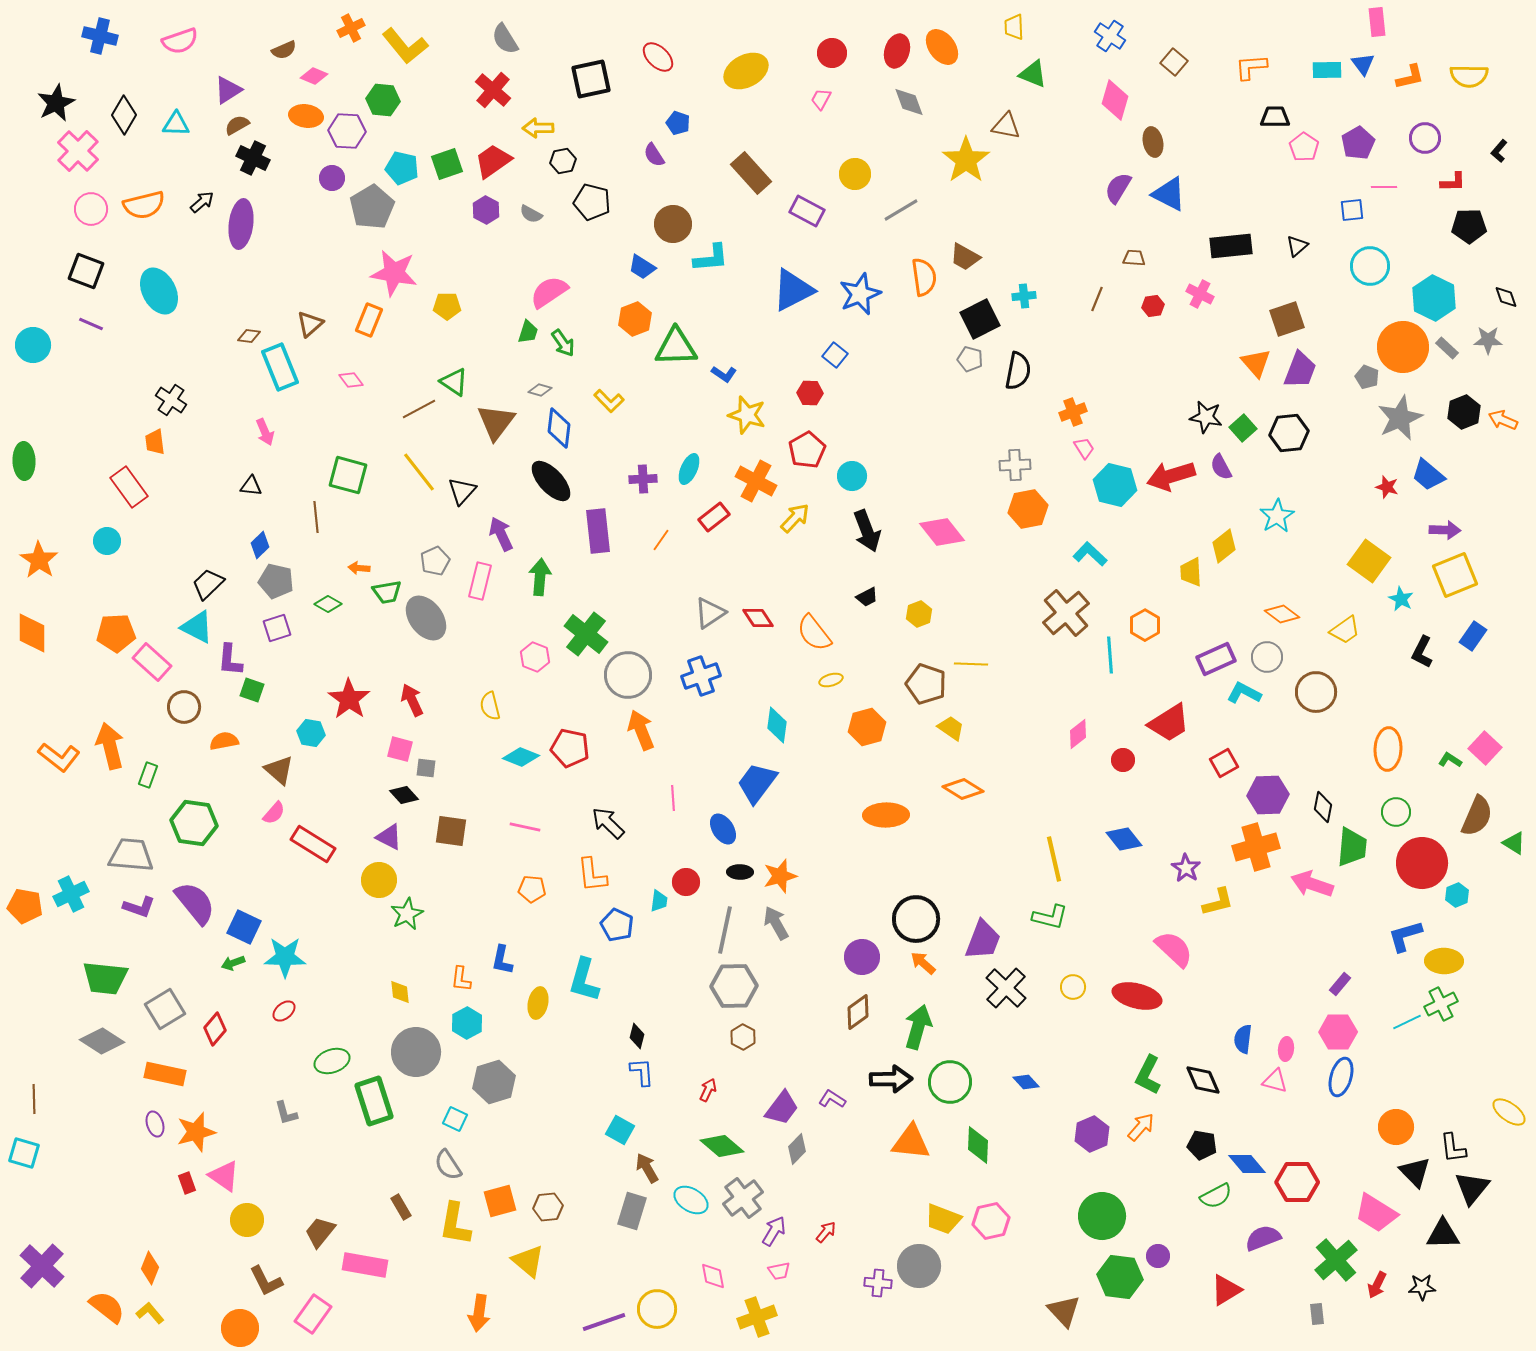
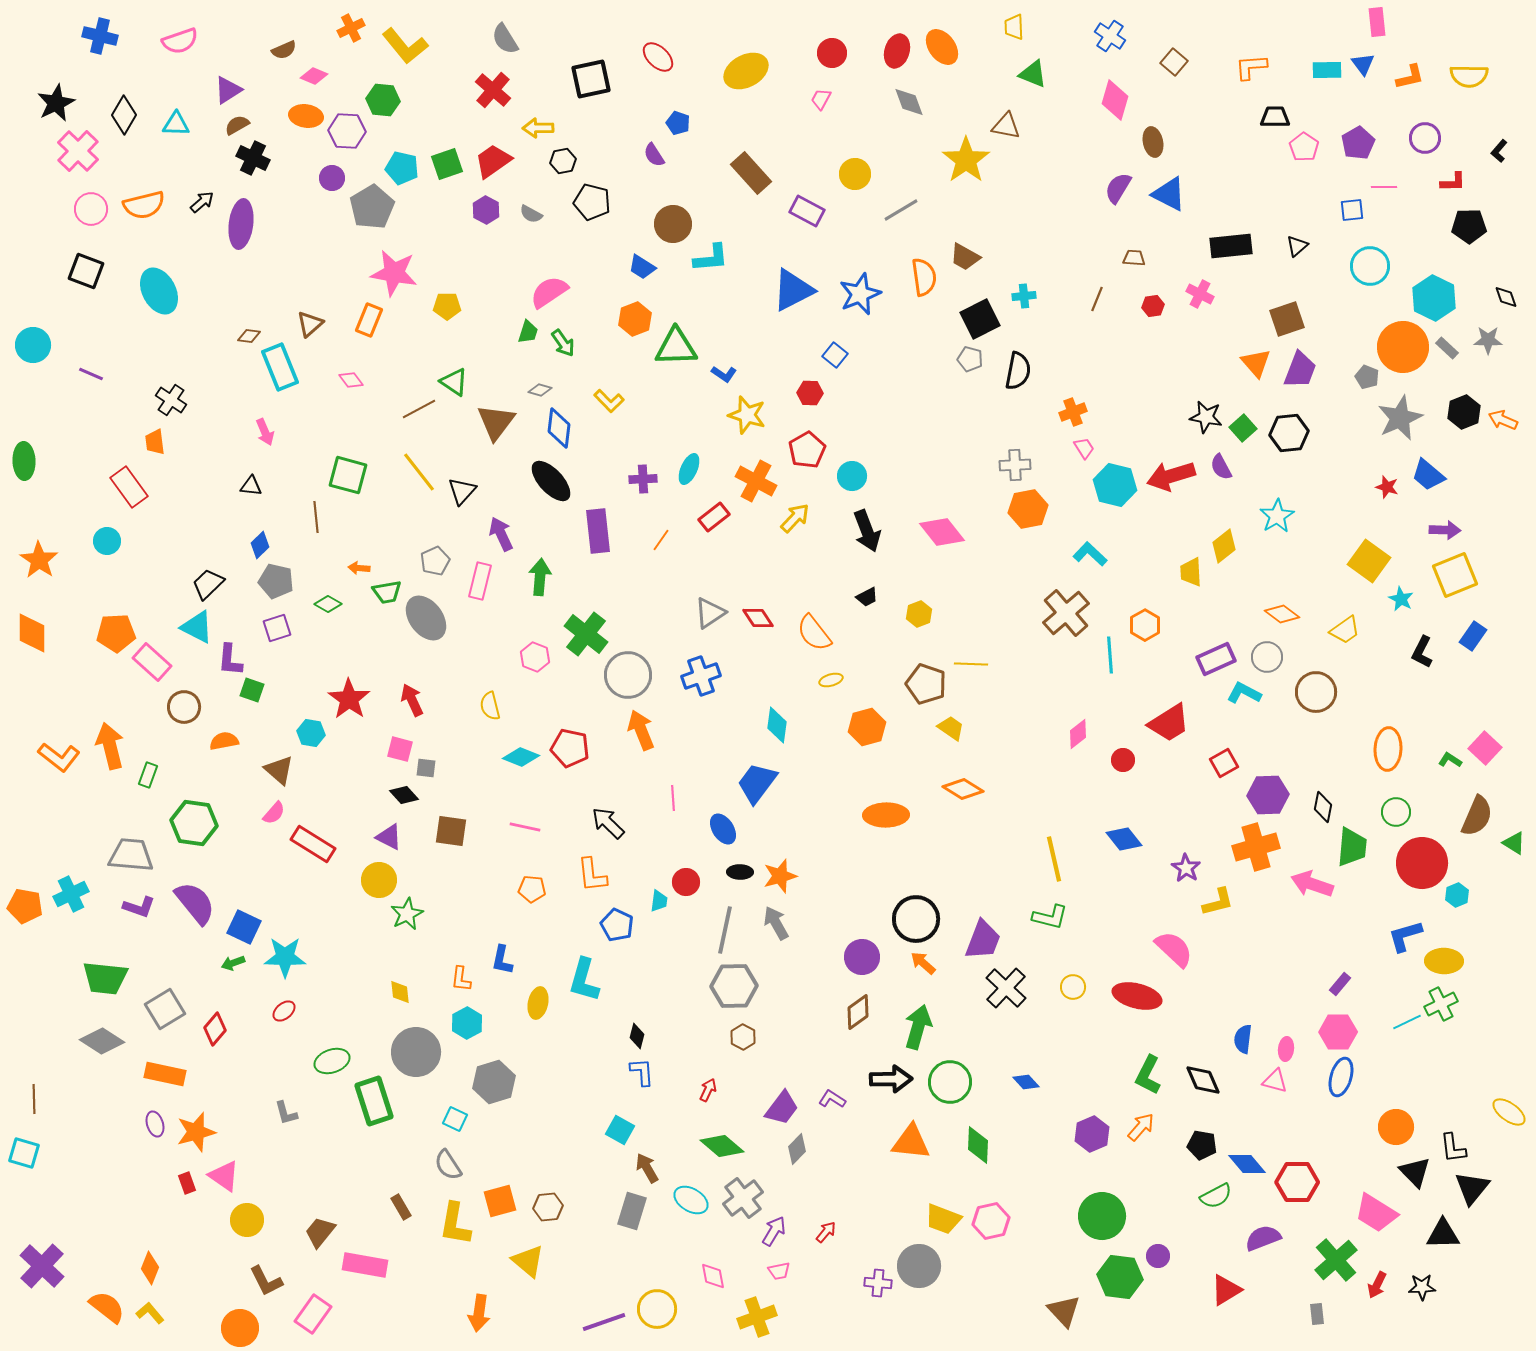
purple line at (91, 324): moved 50 px down
